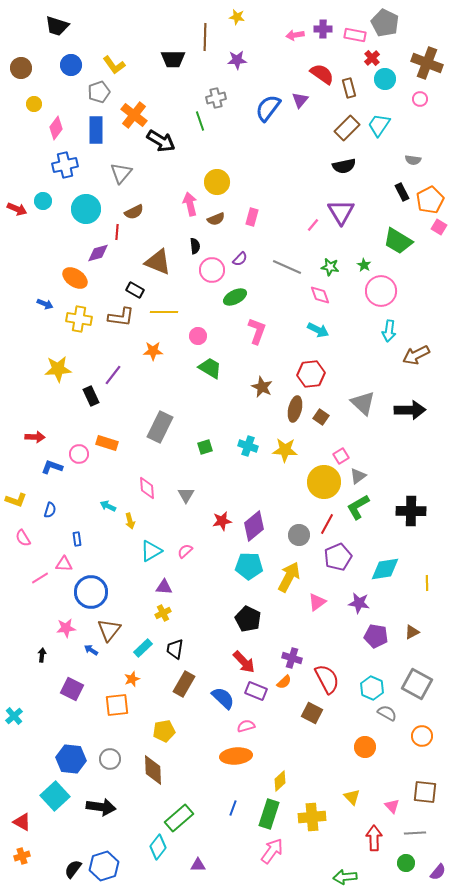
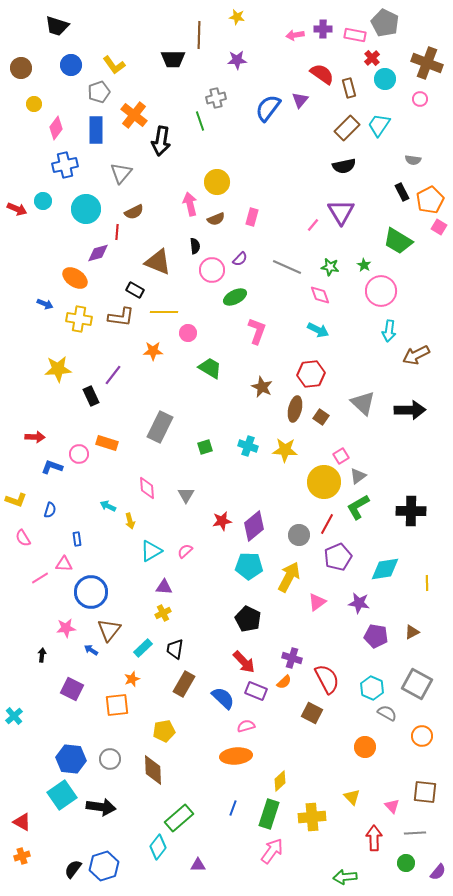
brown line at (205, 37): moved 6 px left, 2 px up
black arrow at (161, 141): rotated 68 degrees clockwise
pink circle at (198, 336): moved 10 px left, 3 px up
cyan square at (55, 796): moved 7 px right, 1 px up; rotated 8 degrees clockwise
